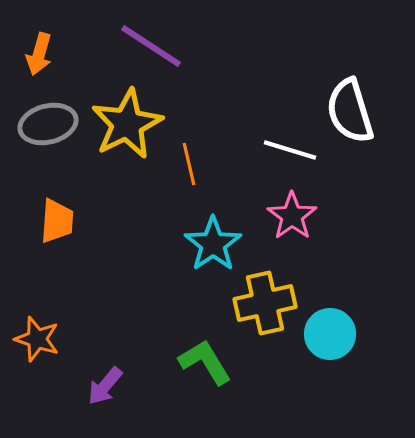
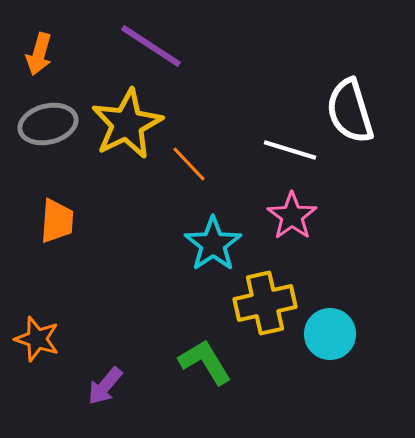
orange line: rotated 30 degrees counterclockwise
